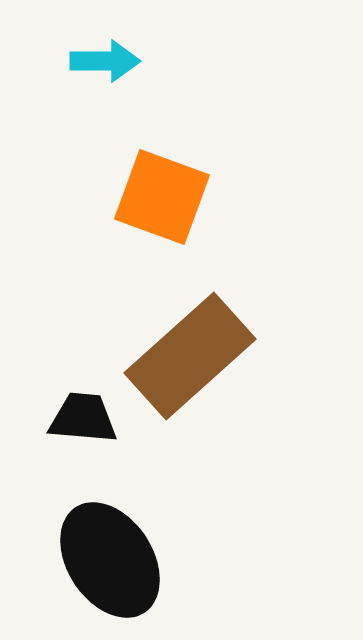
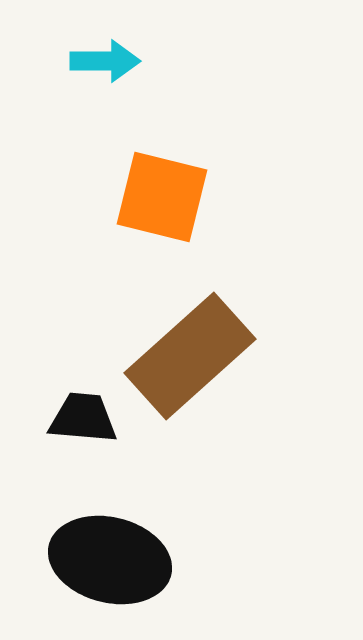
orange square: rotated 6 degrees counterclockwise
black ellipse: rotated 43 degrees counterclockwise
